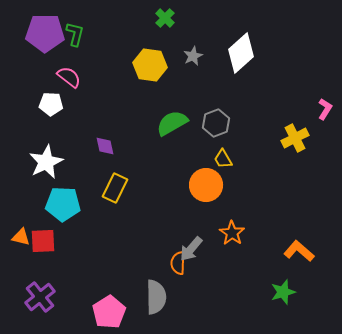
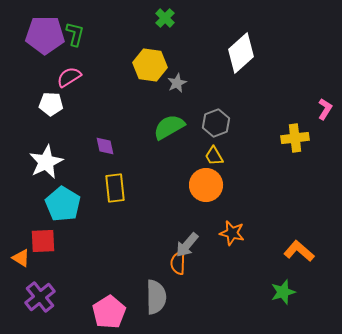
purple pentagon: moved 2 px down
gray star: moved 16 px left, 27 px down
pink semicircle: rotated 70 degrees counterclockwise
green semicircle: moved 3 px left, 4 px down
yellow cross: rotated 20 degrees clockwise
yellow trapezoid: moved 9 px left, 3 px up
yellow rectangle: rotated 32 degrees counterclockwise
cyan pentagon: rotated 28 degrees clockwise
orange star: rotated 20 degrees counterclockwise
orange triangle: moved 21 px down; rotated 18 degrees clockwise
gray arrow: moved 4 px left, 4 px up
